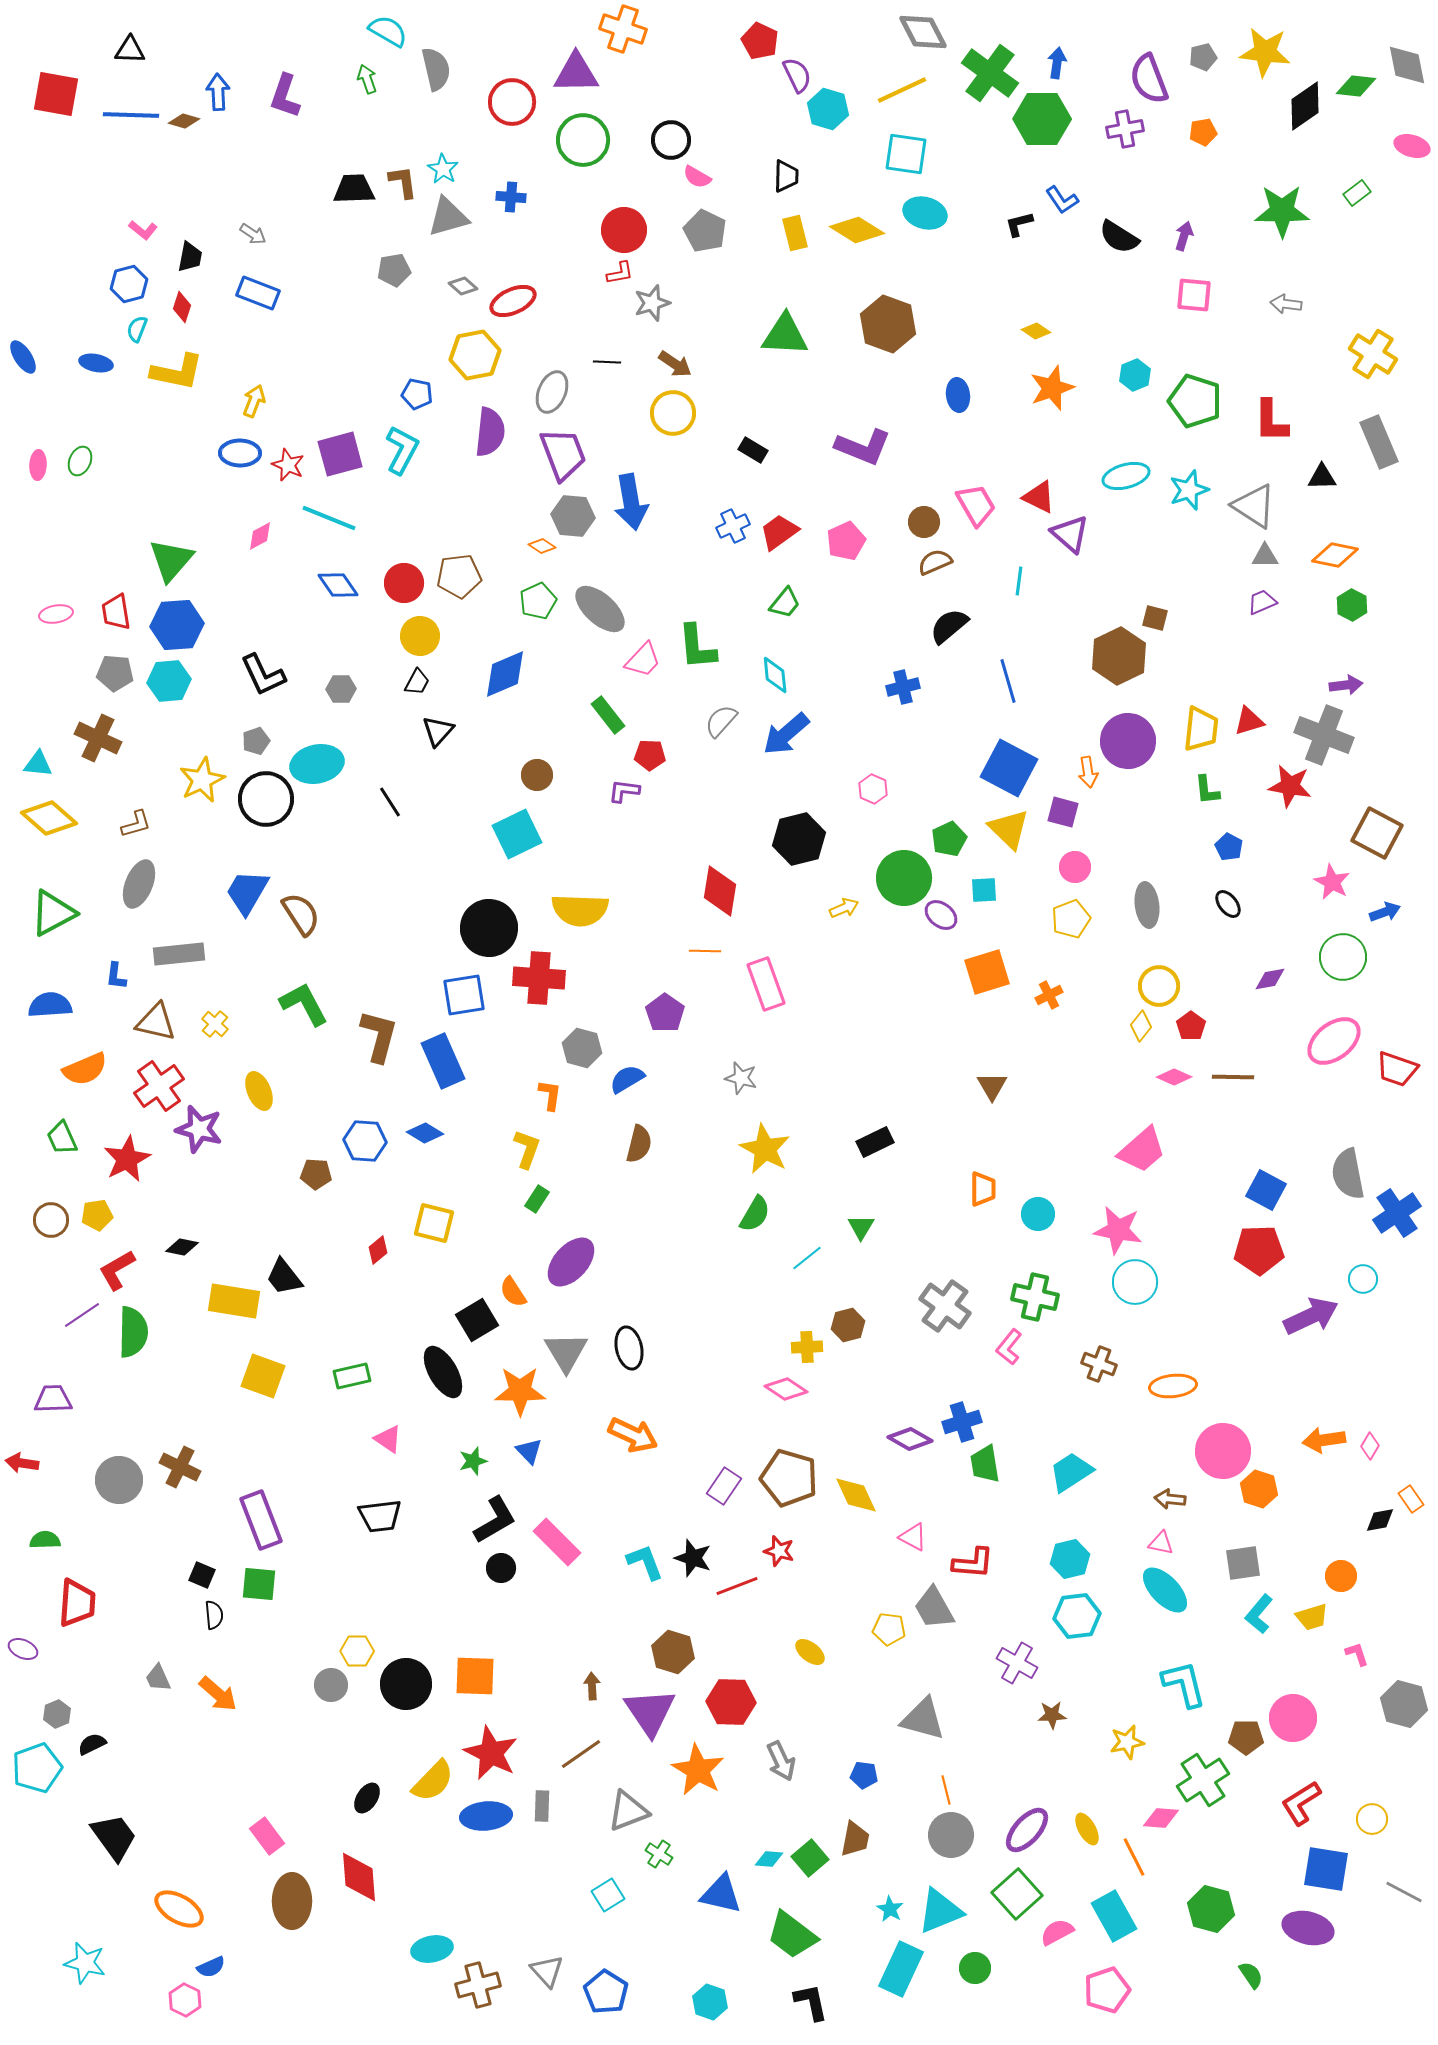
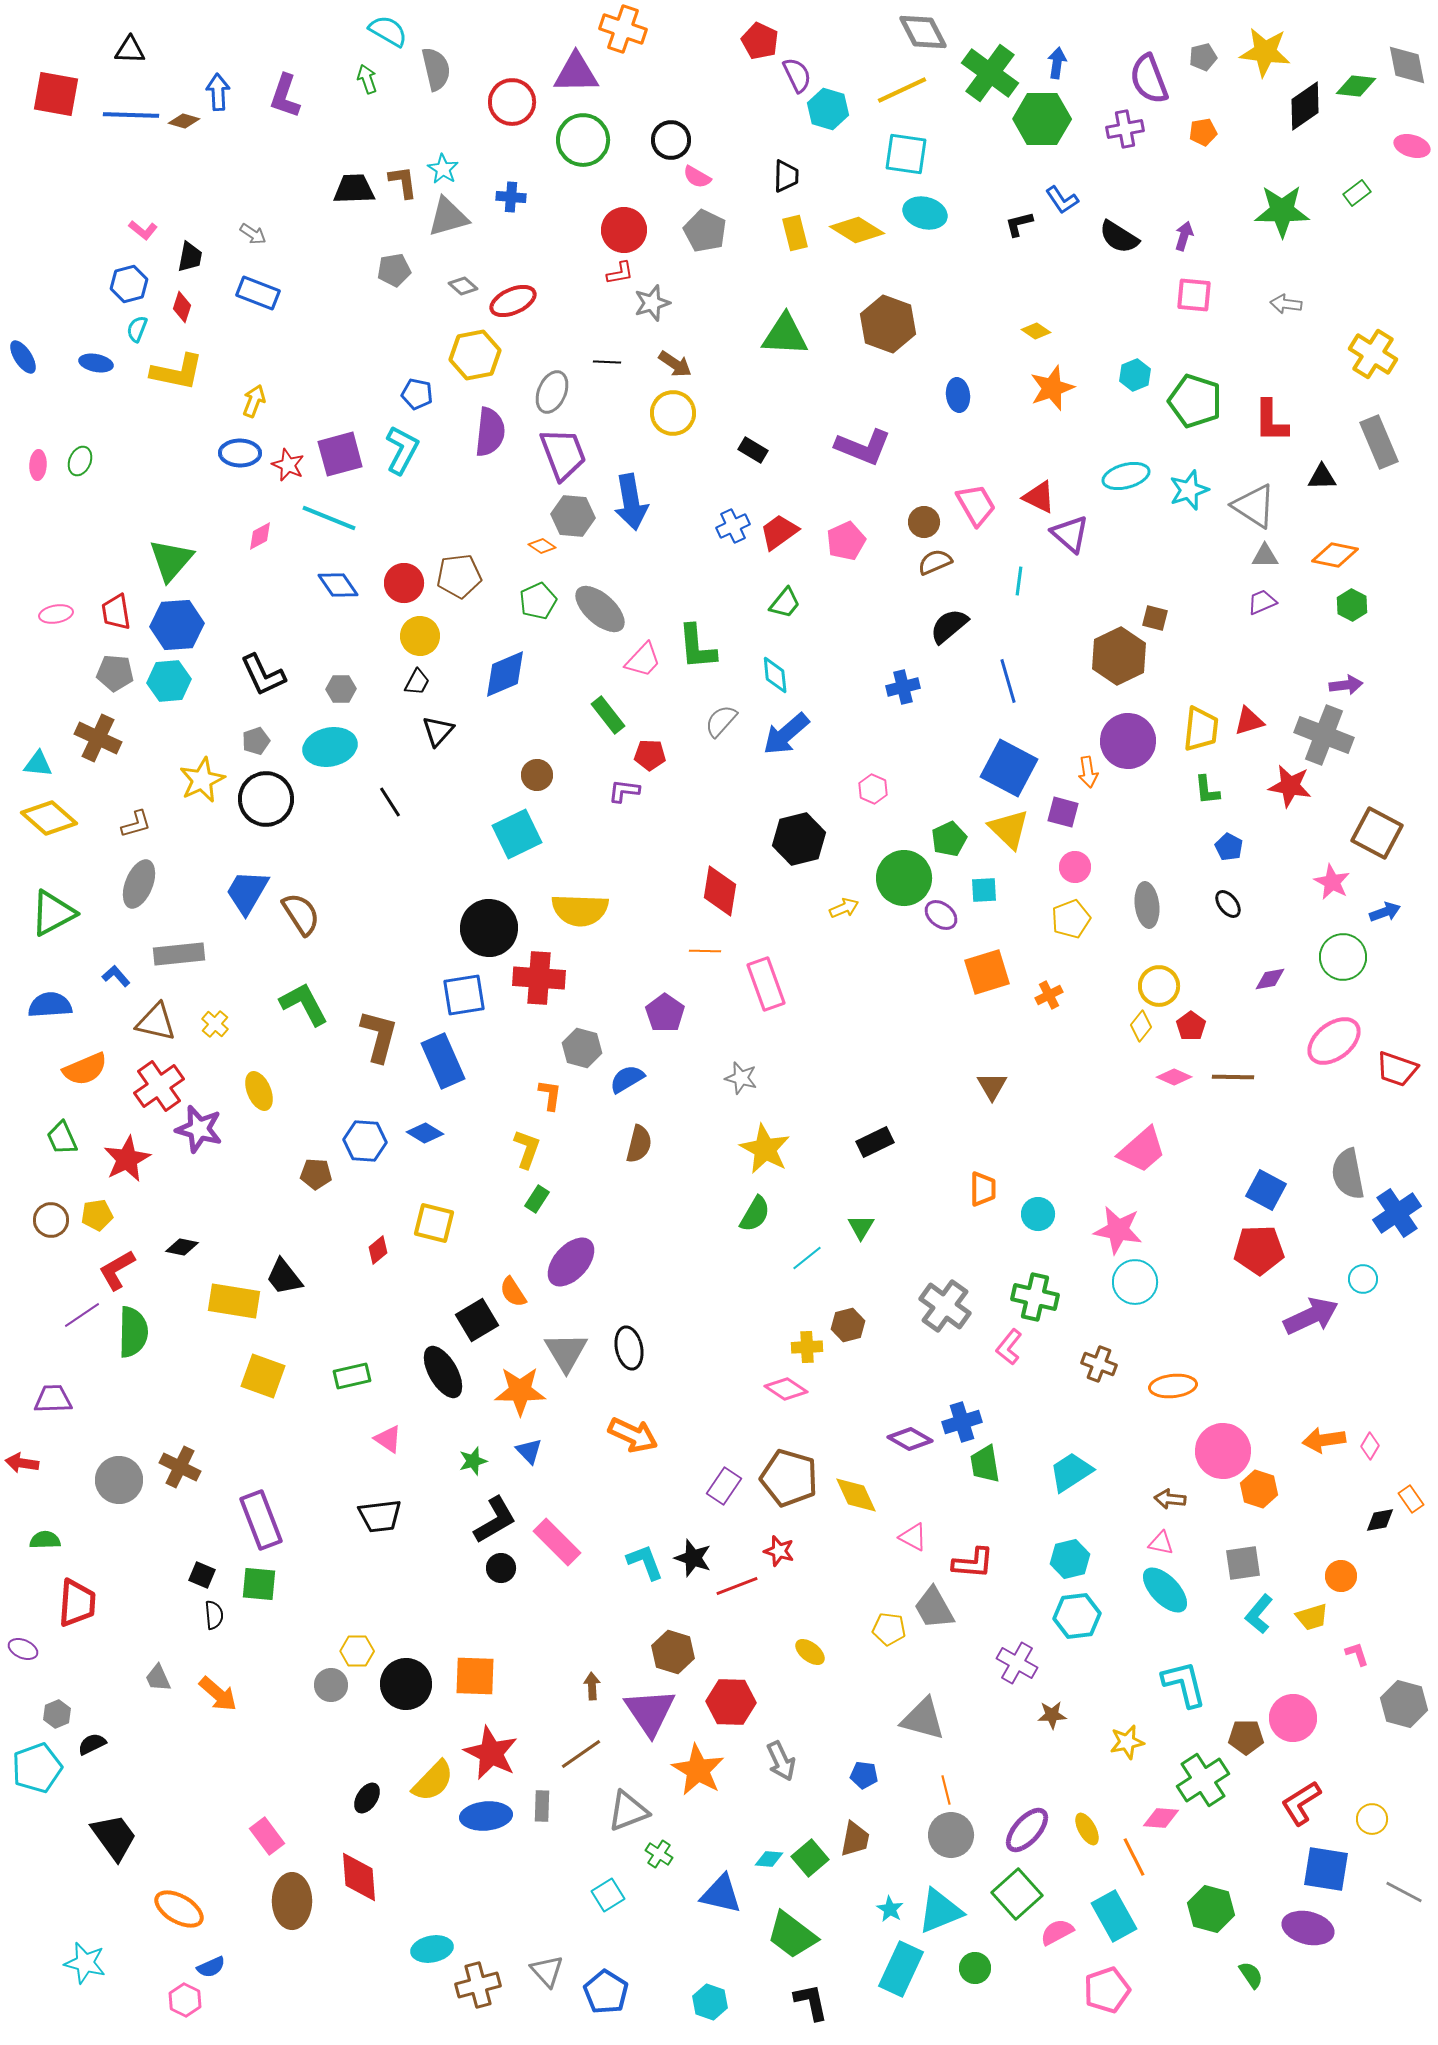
cyan ellipse at (317, 764): moved 13 px right, 17 px up
blue L-shape at (116, 976): rotated 132 degrees clockwise
